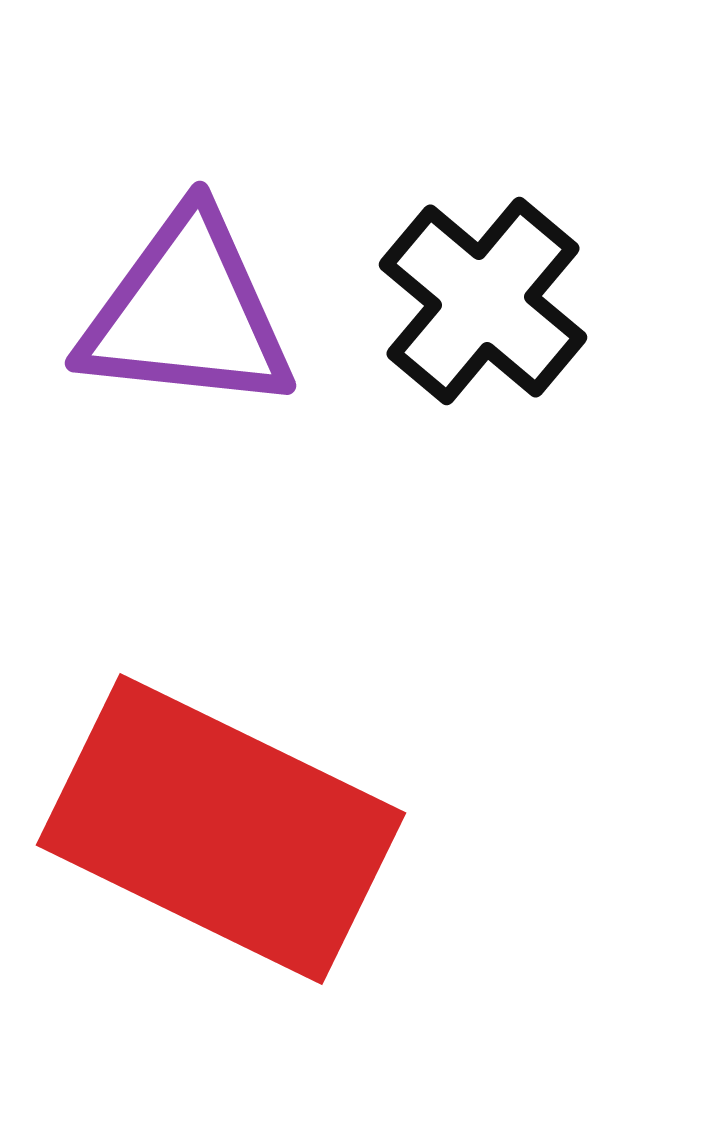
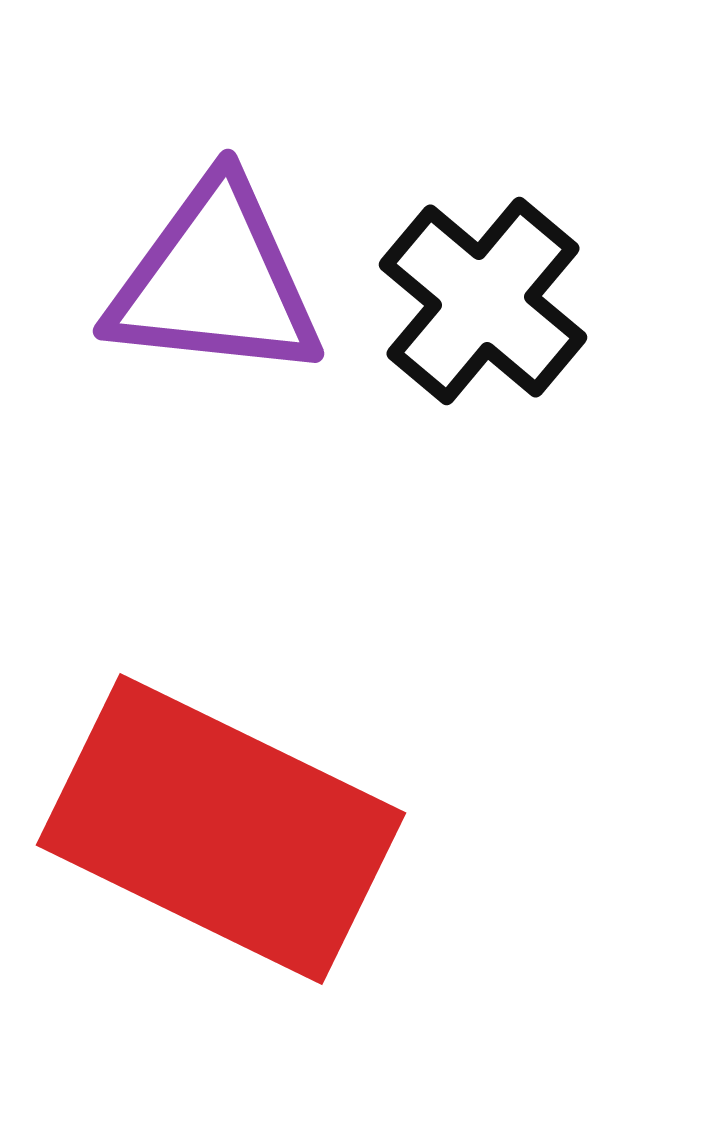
purple triangle: moved 28 px right, 32 px up
